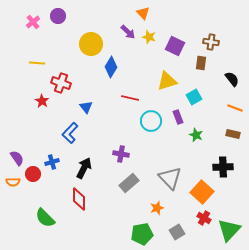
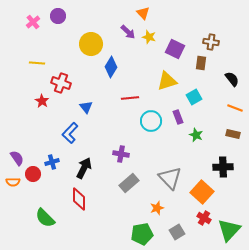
purple square at (175, 46): moved 3 px down
red line at (130, 98): rotated 18 degrees counterclockwise
